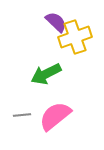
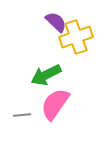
yellow cross: moved 1 px right
green arrow: moved 1 px down
pink semicircle: moved 12 px up; rotated 16 degrees counterclockwise
